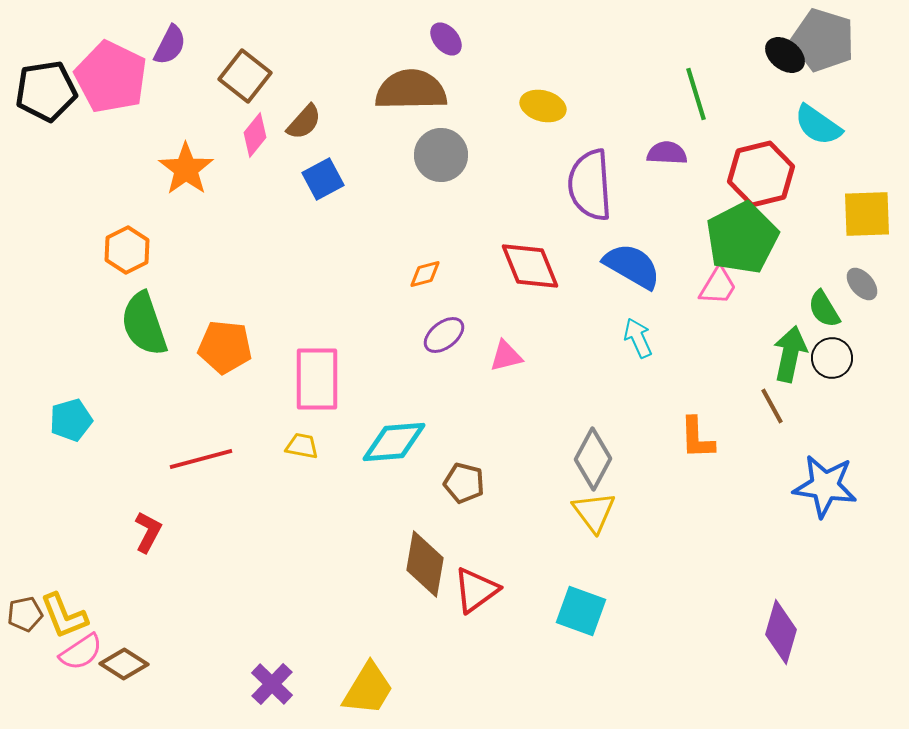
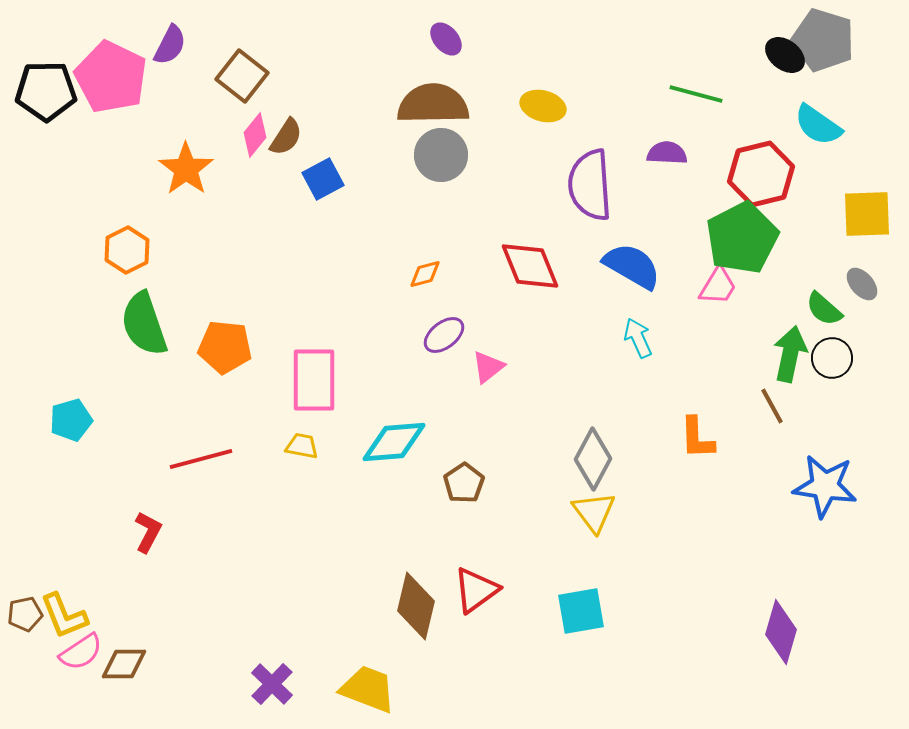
brown square at (245, 76): moved 3 px left
brown semicircle at (411, 90): moved 22 px right, 14 px down
black pentagon at (46, 91): rotated 8 degrees clockwise
green line at (696, 94): rotated 58 degrees counterclockwise
brown semicircle at (304, 122): moved 18 px left, 15 px down; rotated 9 degrees counterclockwise
green semicircle at (824, 309): rotated 18 degrees counterclockwise
pink triangle at (506, 356): moved 18 px left, 11 px down; rotated 24 degrees counterclockwise
pink rectangle at (317, 379): moved 3 px left, 1 px down
brown pentagon at (464, 483): rotated 24 degrees clockwise
brown diamond at (425, 564): moved 9 px left, 42 px down; rotated 4 degrees clockwise
cyan square at (581, 611): rotated 30 degrees counterclockwise
brown diamond at (124, 664): rotated 33 degrees counterclockwise
yellow trapezoid at (368, 689): rotated 100 degrees counterclockwise
